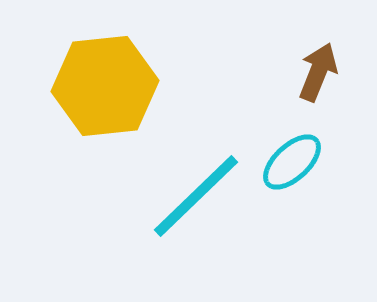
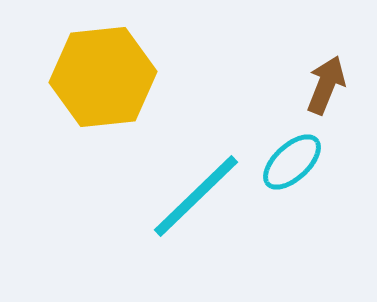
brown arrow: moved 8 px right, 13 px down
yellow hexagon: moved 2 px left, 9 px up
